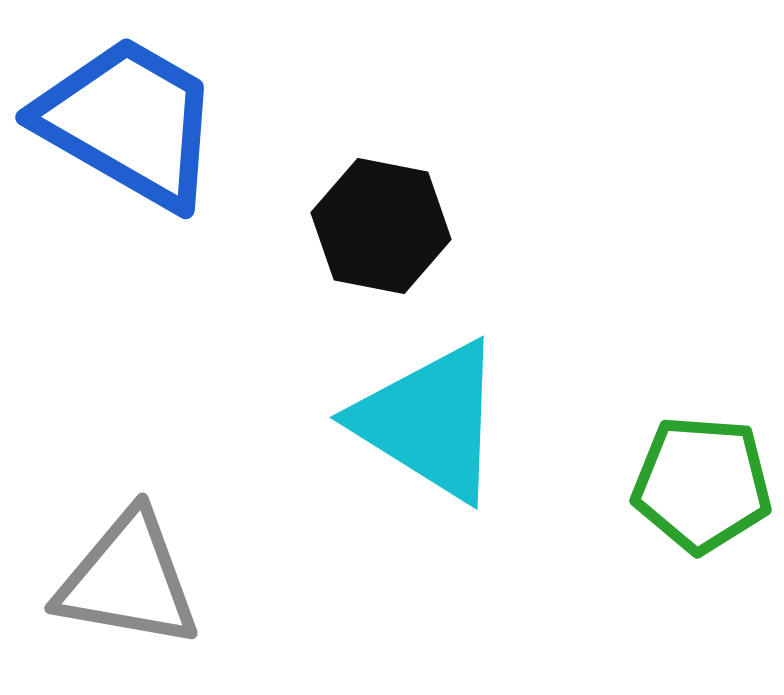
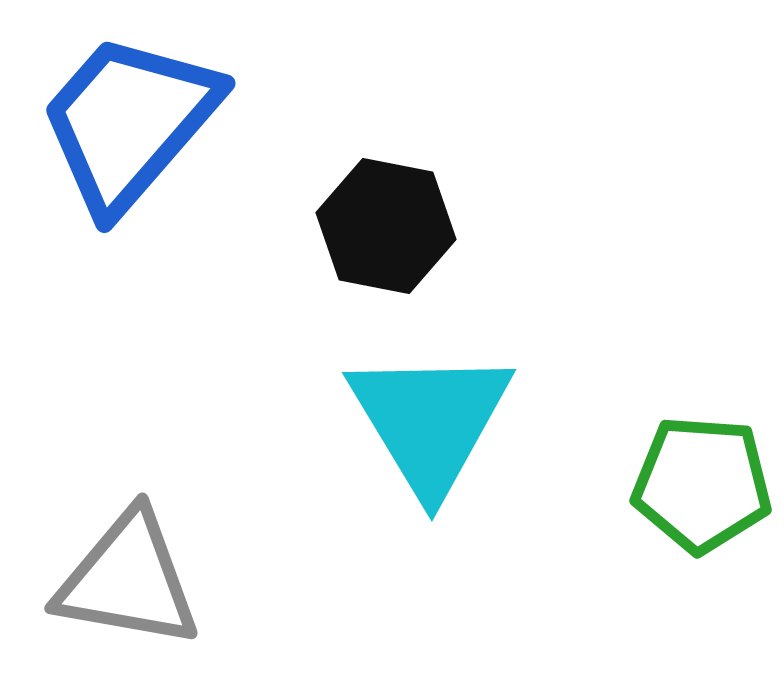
blue trapezoid: rotated 79 degrees counterclockwise
black hexagon: moved 5 px right
cyan triangle: rotated 27 degrees clockwise
